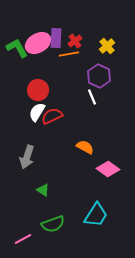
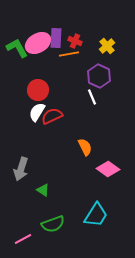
red cross: rotated 32 degrees counterclockwise
orange semicircle: rotated 36 degrees clockwise
gray arrow: moved 6 px left, 12 px down
